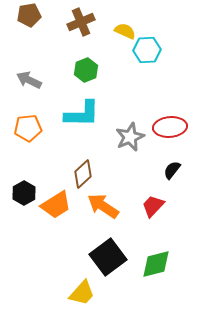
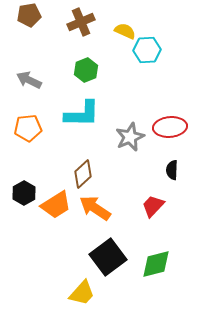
black semicircle: rotated 36 degrees counterclockwise
orange arrow: moved 8 px left, 2 px down
